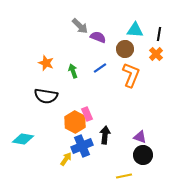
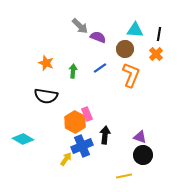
green arrow: rotated 24 degrees clockwise
cyan diamond: rotated 20 degrees clockwise
